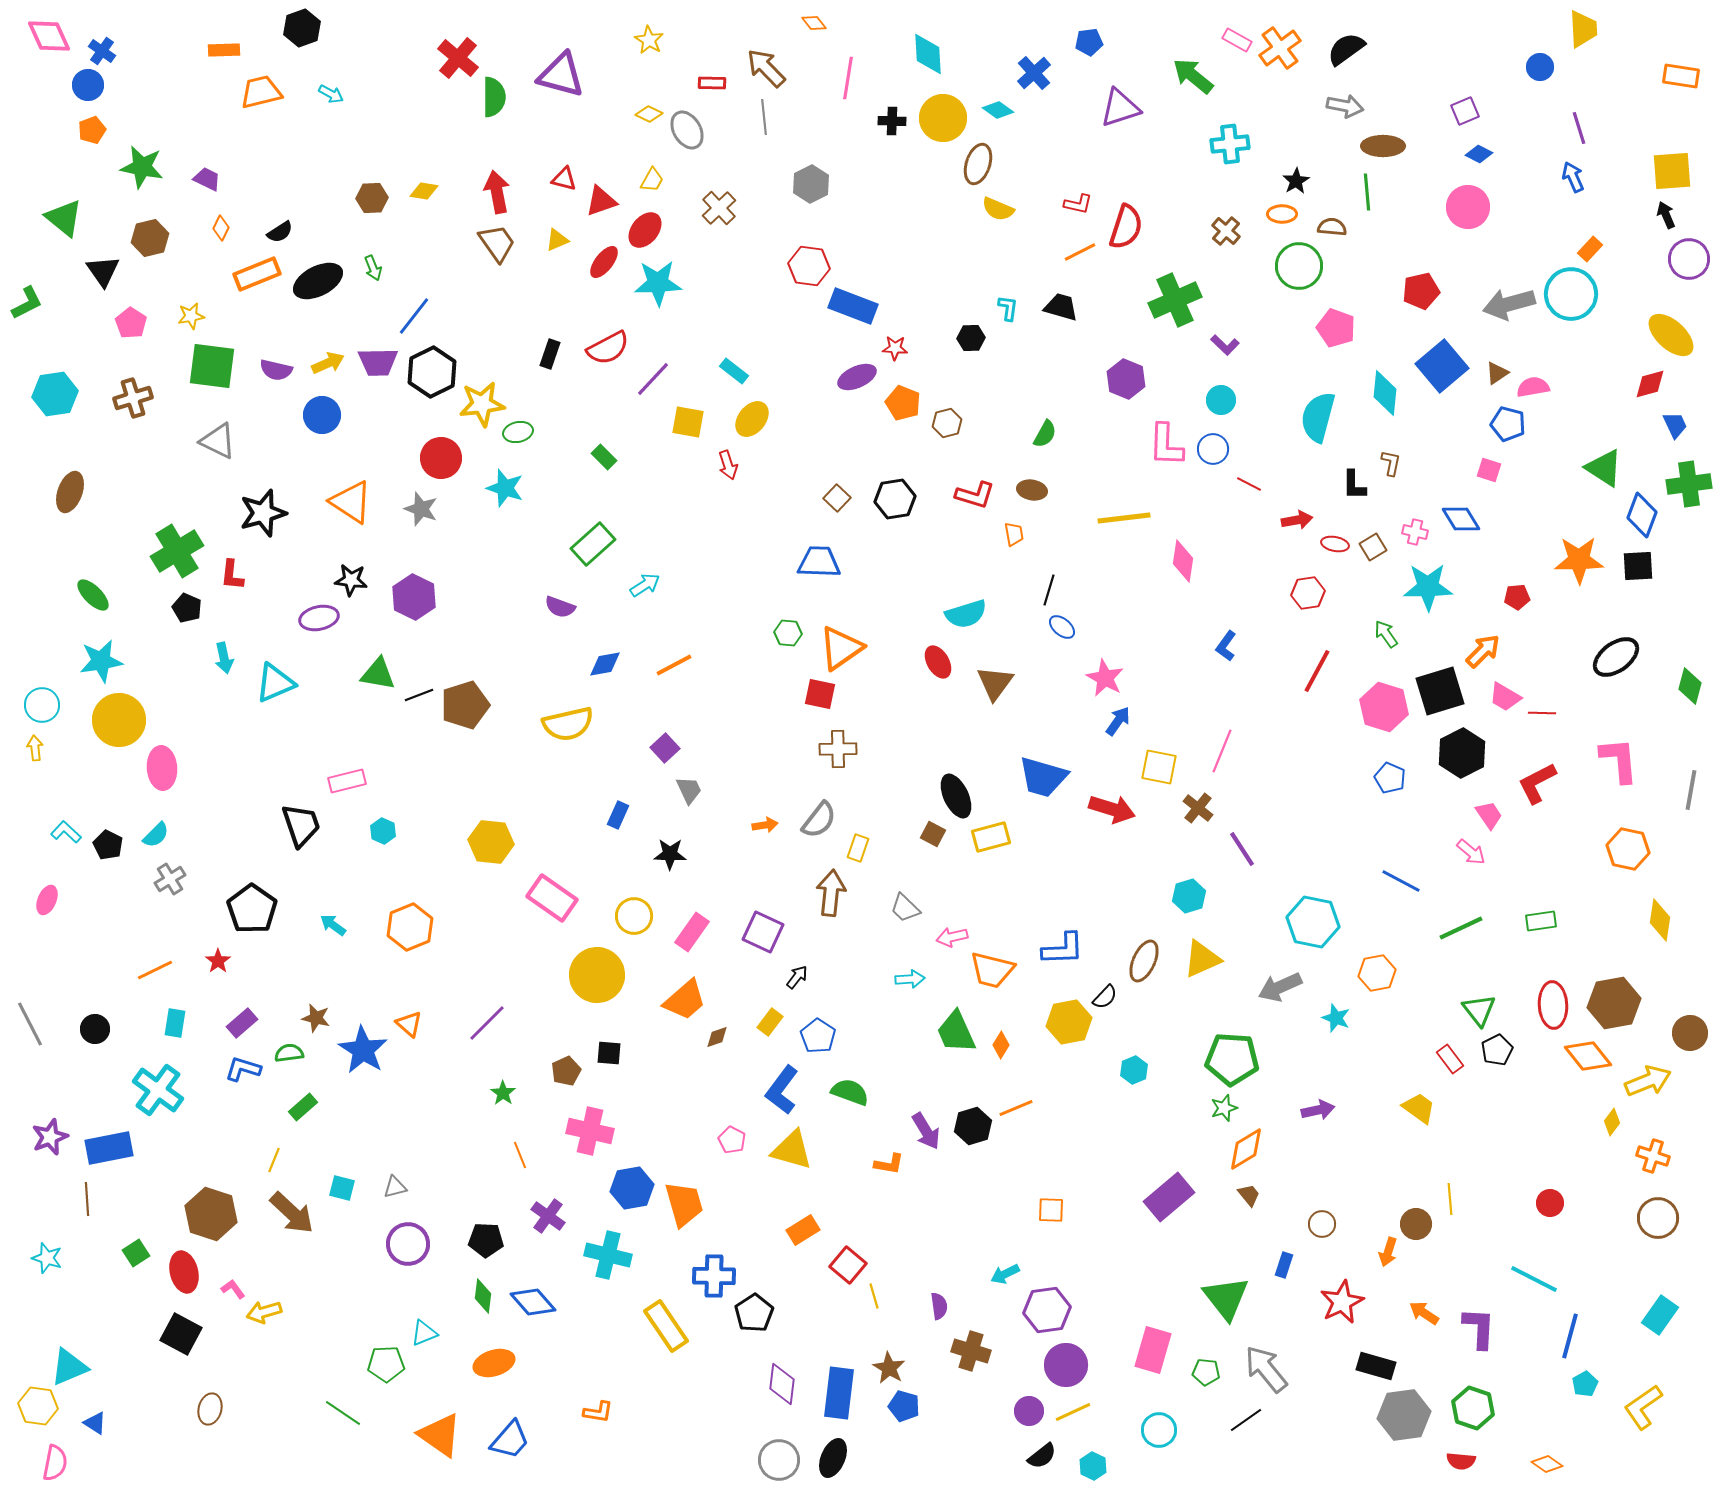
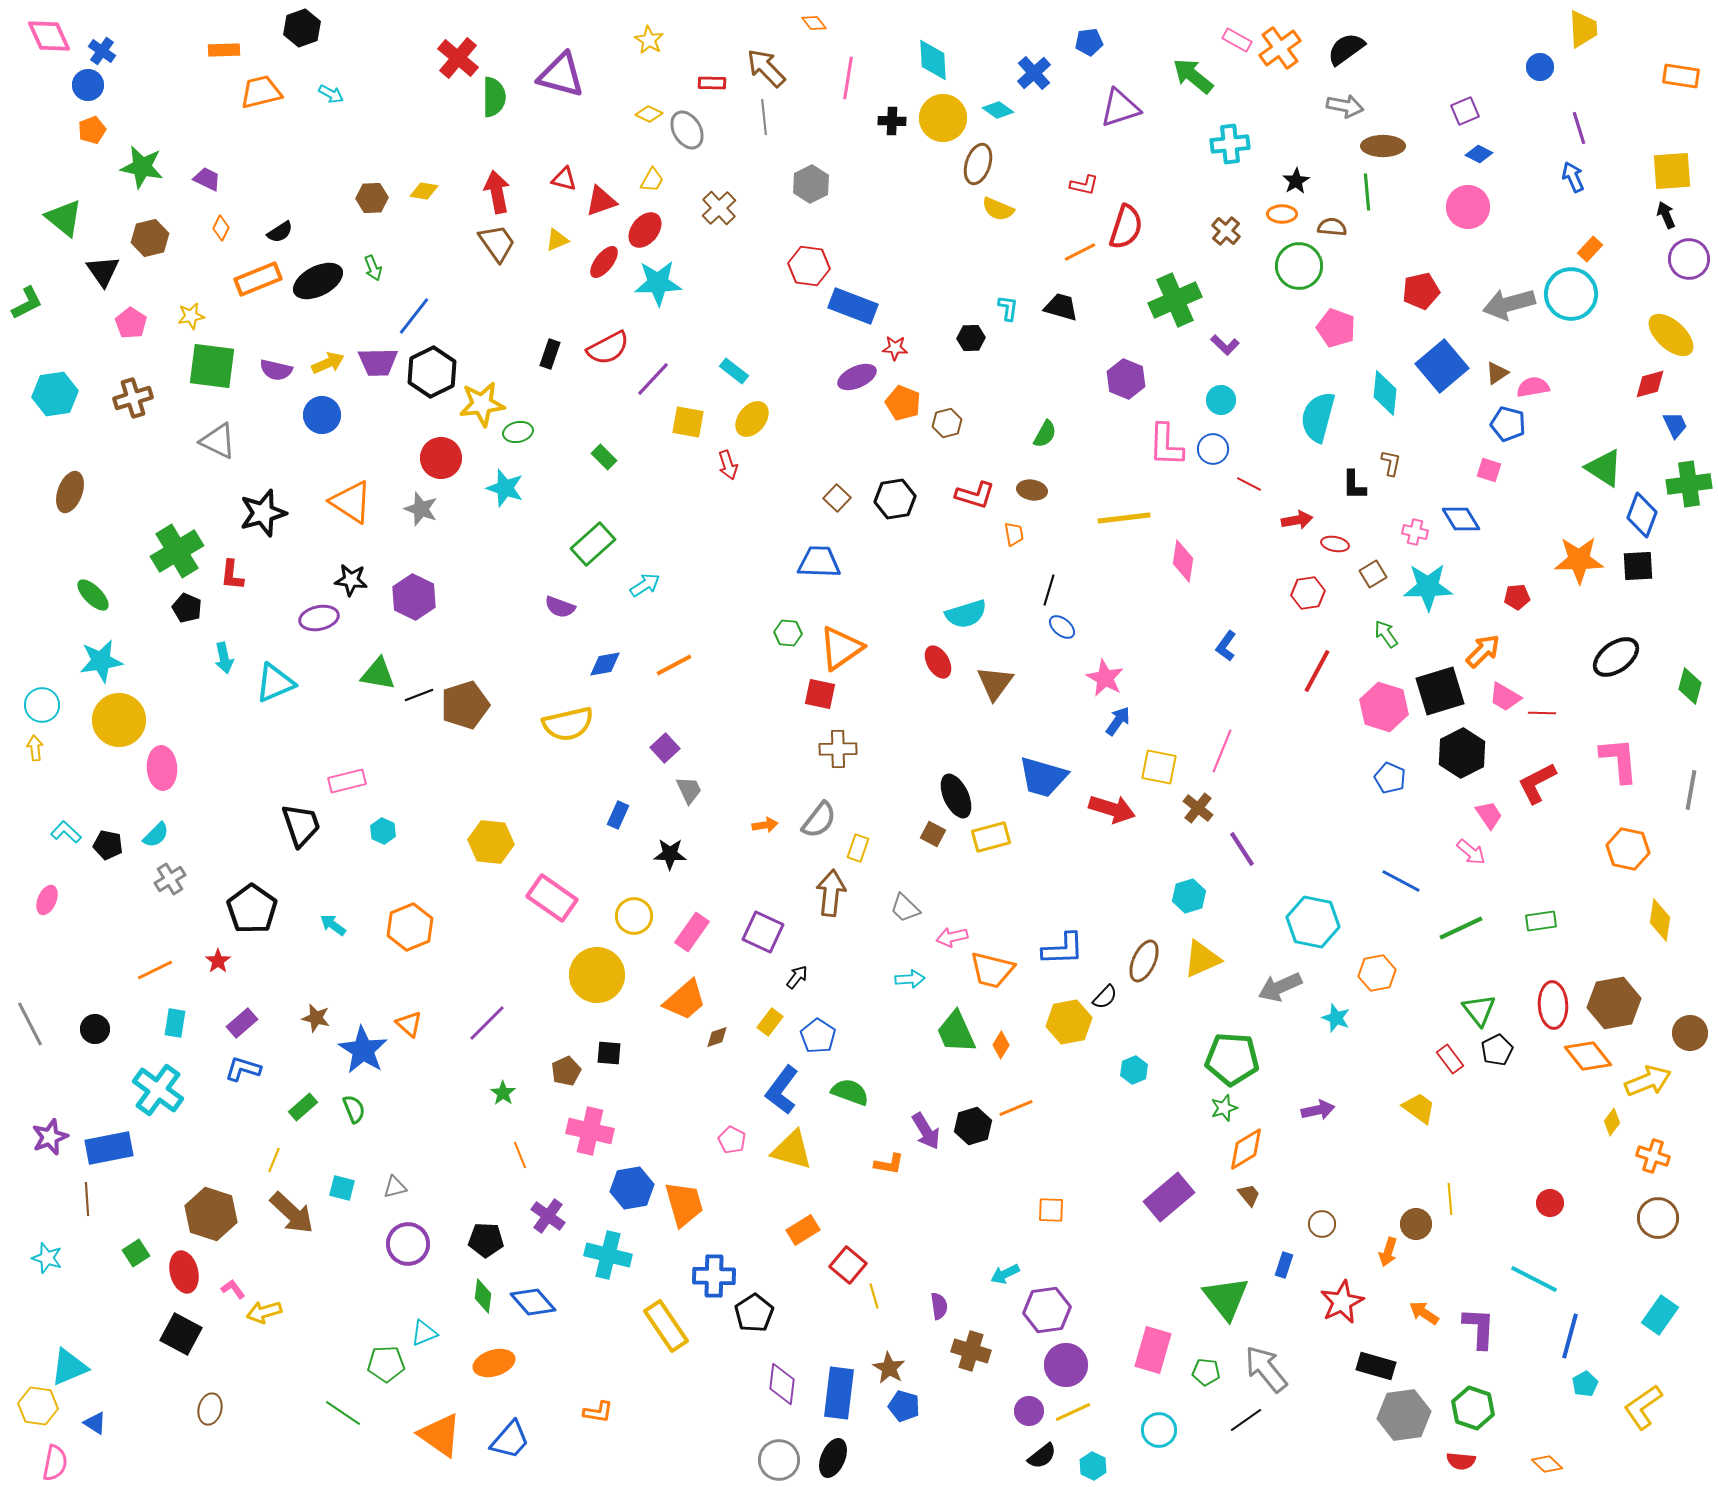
cyan diamond at (928, 54): moved 5 px right, 6 px down
red L-shape at (1078, 204): moved 6 px right, 19 px up
orange rectangle at (257, 274): moved 1 px right, 5 px down
brown square at (1373, 547): moved 27 px down
black pentagon at (108, 845): rotated 16 degrees counterclockwise
green semicircle at (289, 1053): moved 65 px right, 56 px down; rotated 76 degrees clockwise
orange diamond at (1547, 1464): rotated 8 degrees clockwise
